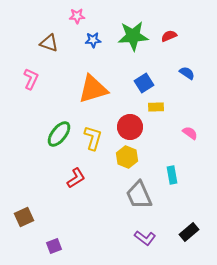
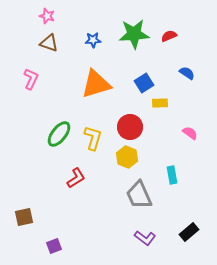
pink star: moved 30 px left; rotated 21 degrees clockwise
green star: moved 1 px right, 2 px up
orange triangle: moved 3 px right, 5 px up
yellow rectangle: moved 4 px right, 4 px up
brown square: rotated 12 degrees clockwise
